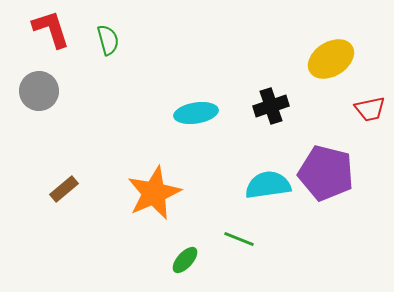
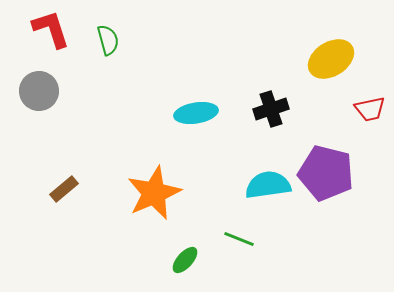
black cross: moved 3 px down
